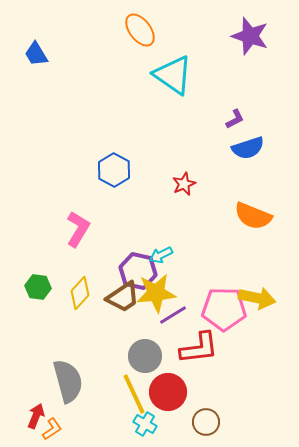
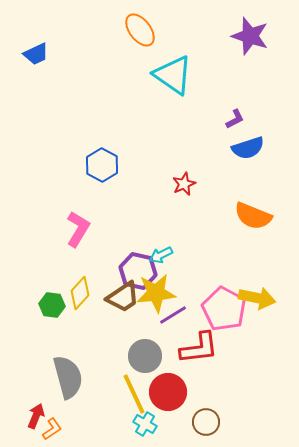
blue trapezoid: rotated 84 degrees counterclockwise
blue hexagon: moved 12 px left, 5 px up
green hexagon: moved 14 px right, 18 px down
pink pentagon: rotated 27 degrees clockwise
gray semicircle: moved 4 px up
